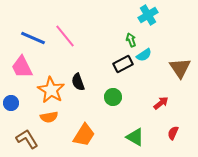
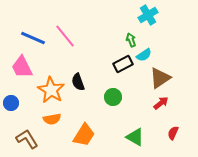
brown triangle: moved 20 px left, 10 px down; rotated 30 degrees clockwise
orange semicircle: moved 3 px right, 2 px down
